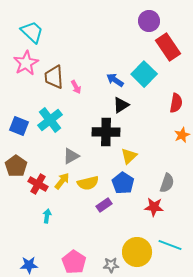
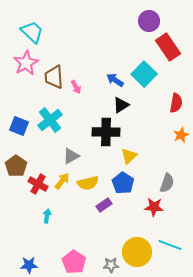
orange star: moved 1 px left
